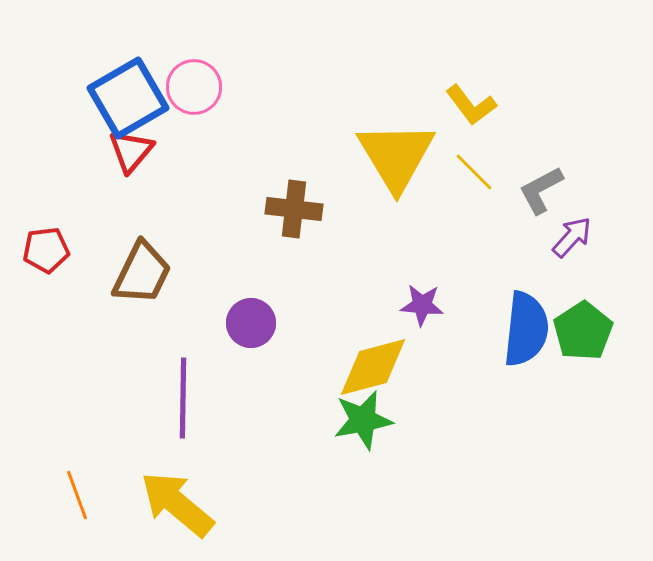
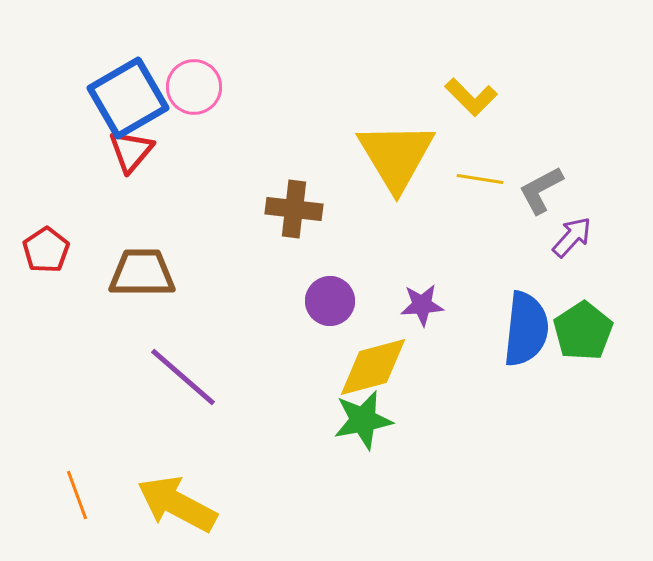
yellow L-shape: moved 8 px up; rotated 8 degrees counterclockwise
yellow line: moved 6 px right, 7 px down; rotated 36 degrees counterclockwise
red pentagon: rotated 27 degrees counterclockwise
brown trapezoid: rotated 116 degrees counterclockwise
purple star: rotated 9 degrees counterclockwise
purple circle: moved 79 px right, 22 px up
purple line: moved 21 px up; rotated 50 degrees counterclockwise
yellow arrow: rotated 12 degrees counterclockwise
